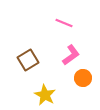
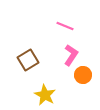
pink line: moved 1 px right, 3 px down
pink L-shape: rotated 20 degrees counterclockwise
orange circle: moved 3 px up
